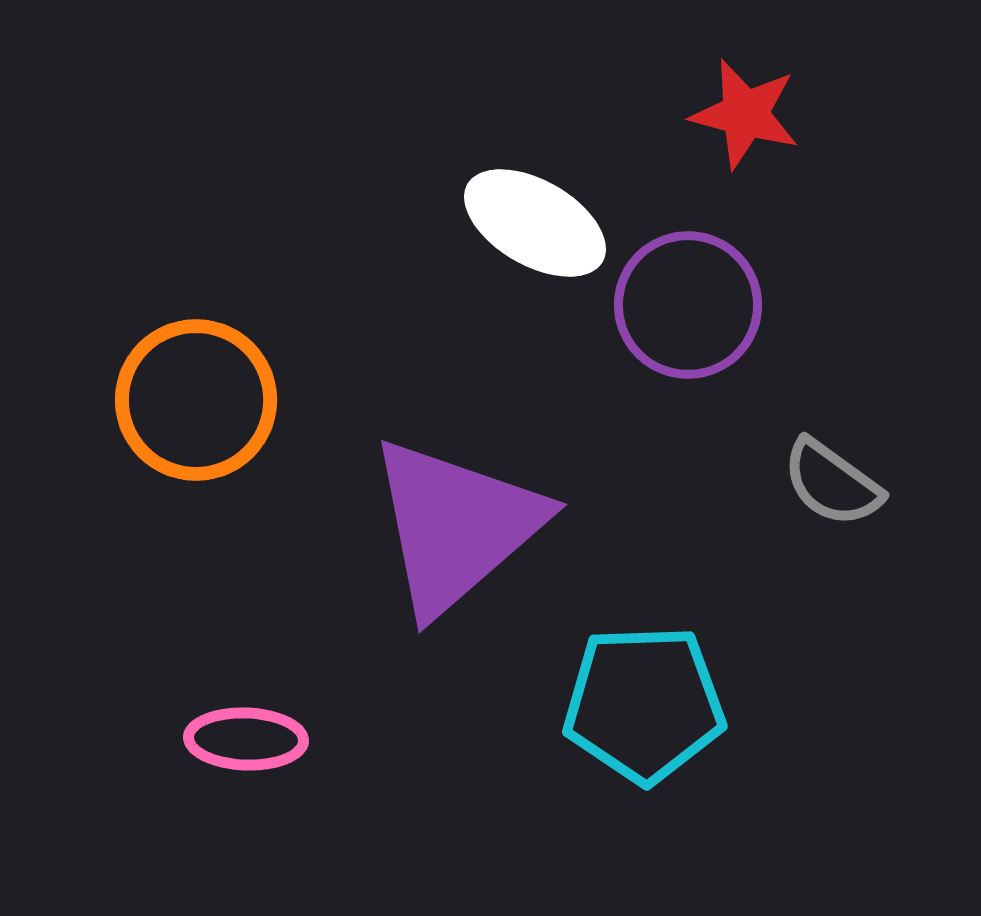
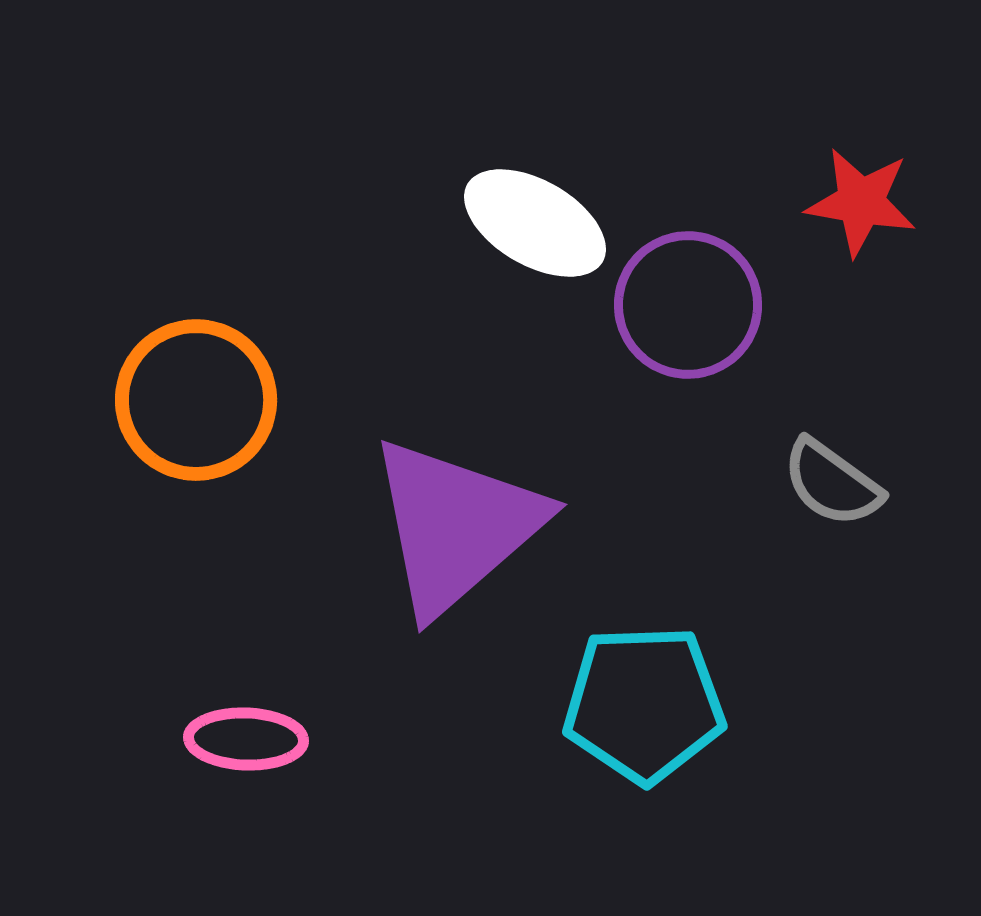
red star: moved 116 px right, 88 px down; rotated 5 degrees counterclockwise
